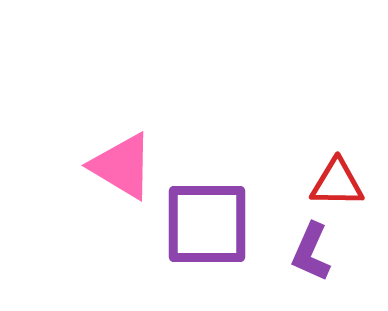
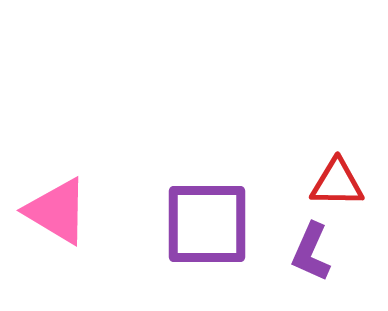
pink triangle: moved 65 px left, 45 px down
